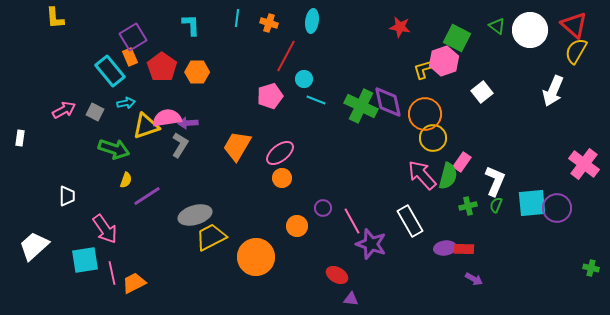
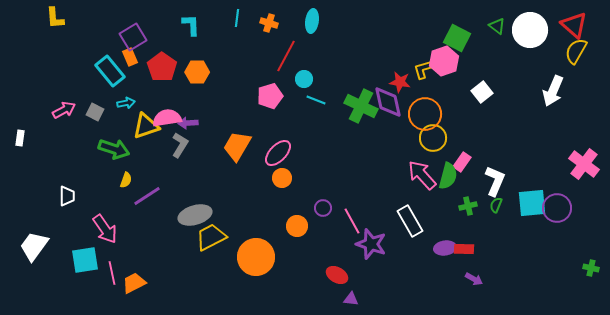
red star at (400, 27): moved 55 px down
pink ellipse at (280, 153): moved 2 px left; rotated 8 degrees counterclockwise
white trapezoid at (34, 246): rotated 12 degrees counterclockwise
